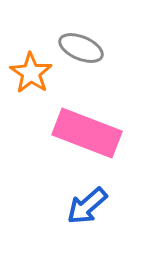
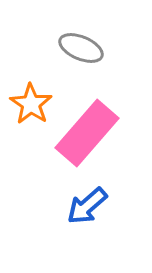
orange star: moved 31 px down
pink rectangle: rotated 70 degrees counterclockwise
